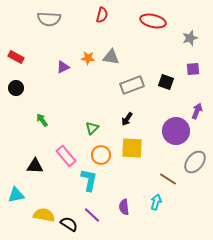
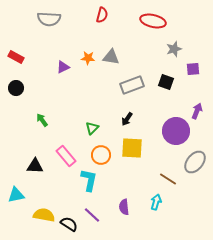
gray star: moved 16 px left, 11 px down
